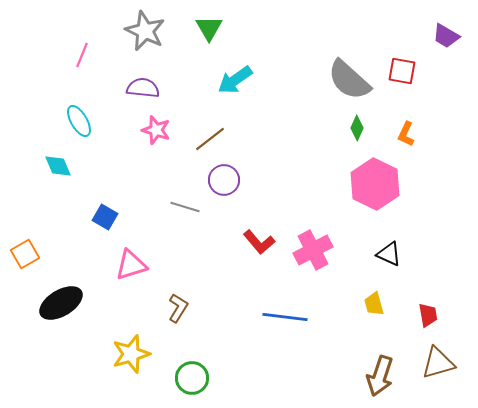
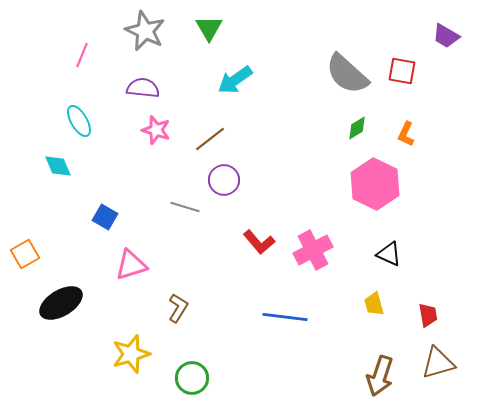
gray semicircle: moved 2 px left, 6 px up
green diamond: rotated 35 degrees clockwise
